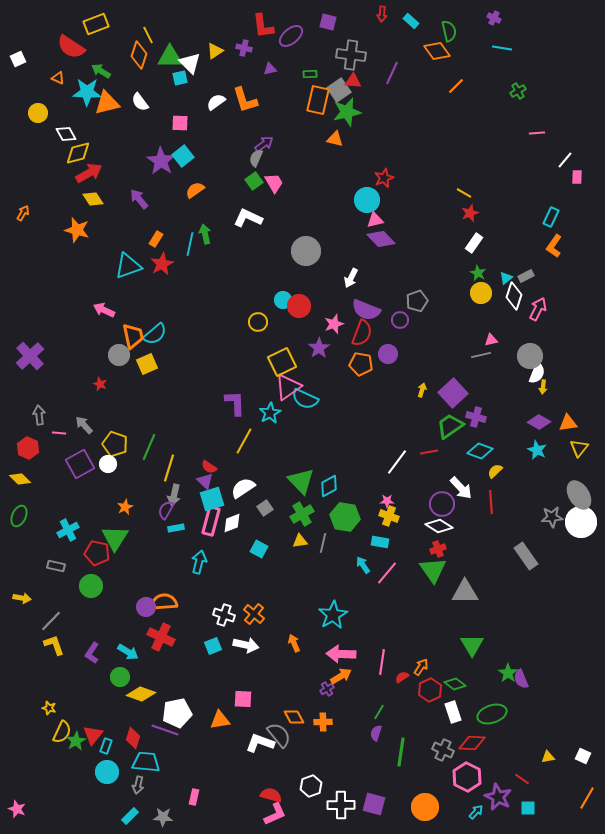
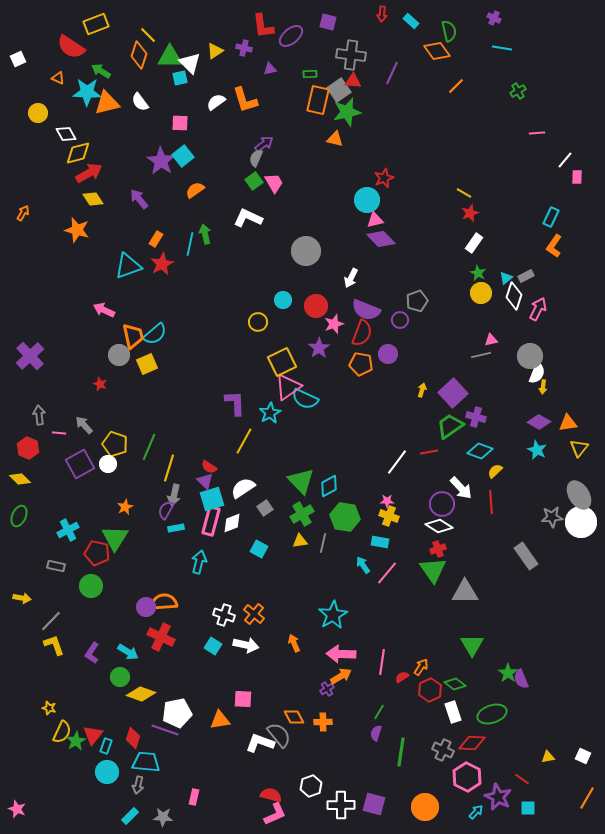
yellow line at (148, 35): rotated 18 degrees counterclockwise
red circle at (299, 306): moved 17 px right
cyan square at (213, 646): rotated 36 degrees counterclockwise
